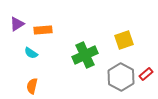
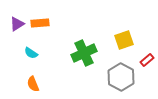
orange rectangle: moved 3 px left, 7 px up
green cross: moved 1 px left, 2 px up
red rectangle: moved 1 px right, 14 px up
orange semicircle: moved 1 px right, 2 px up; rotated 35 degrees counterclockwise
